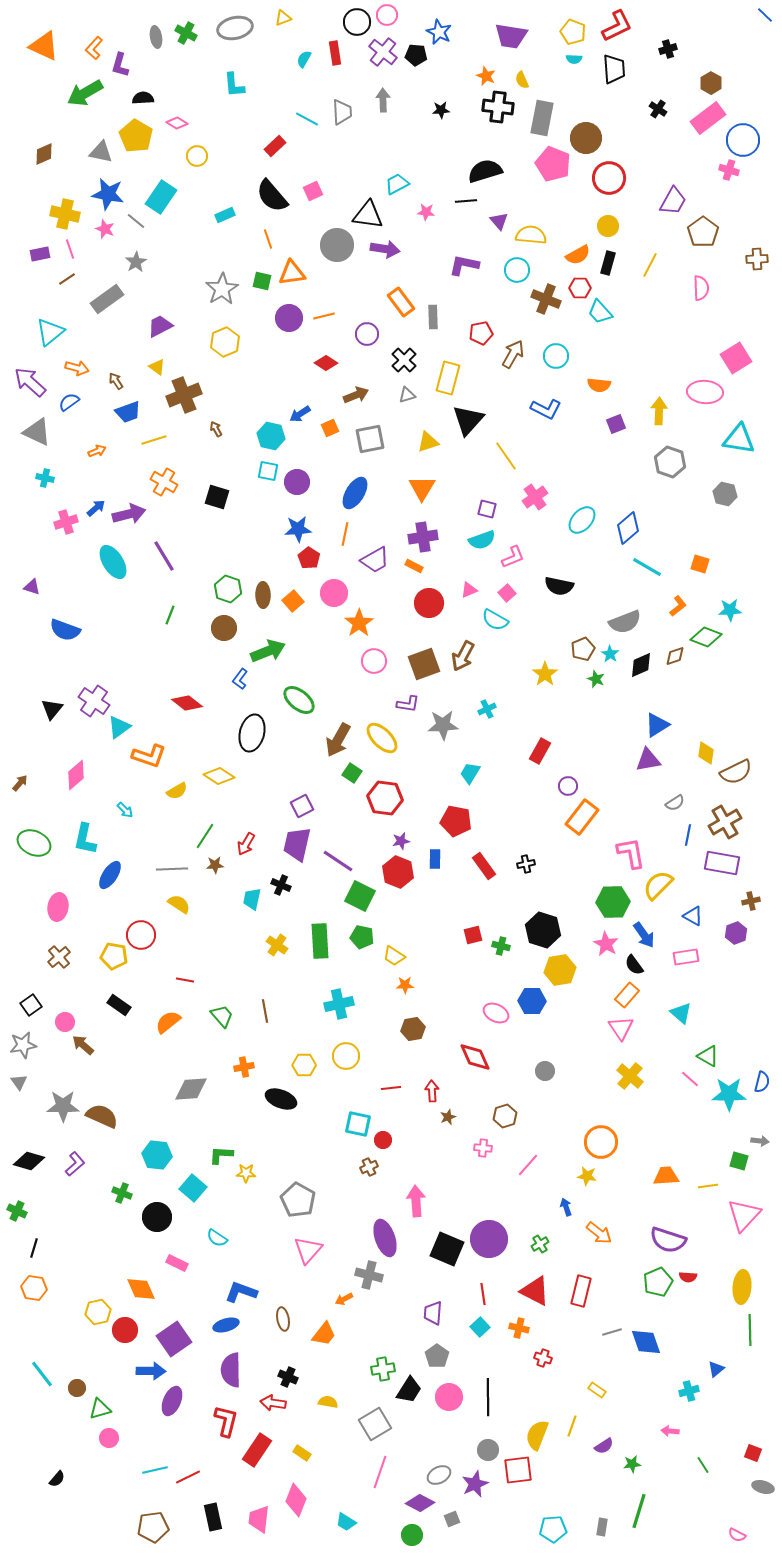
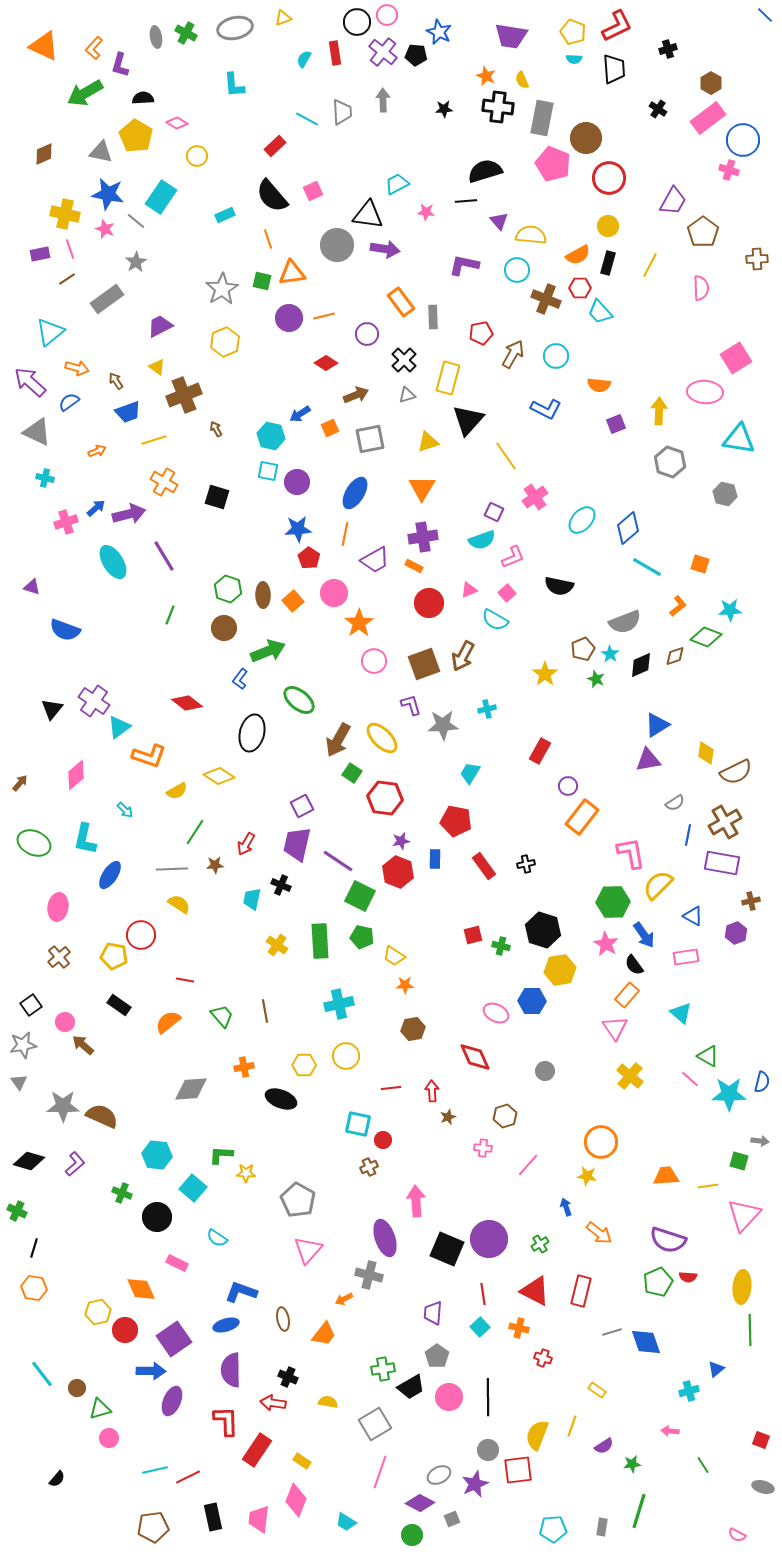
black star at (441, 110): moved 3 px right, 1 px up
purple square at (487, 509): moved 7 px right, 3 px down; rotated 12 degrees clockwise
purple L-shape at (408, 704): moved 3 px right, 1 px down; rotated 115 degrees counterclockwise
cyan cross at (487, 709): rotated 12 degrees clockwise
green line at (205, 836): moved 10 px left, 4 px up
pink triangle at (621, 1028): moved 6 px left
black trapezoid at (409, 1390): moved 2 px right, 3 px up; rotated 28 degrees clockwise
red L-shape at (226, 1421): rotated 16 degrees counterclockwise
yellow rectangle at (302, 1453): moved 8 px down
red square at (753, 1453): moved 8 px right, 13 px up
